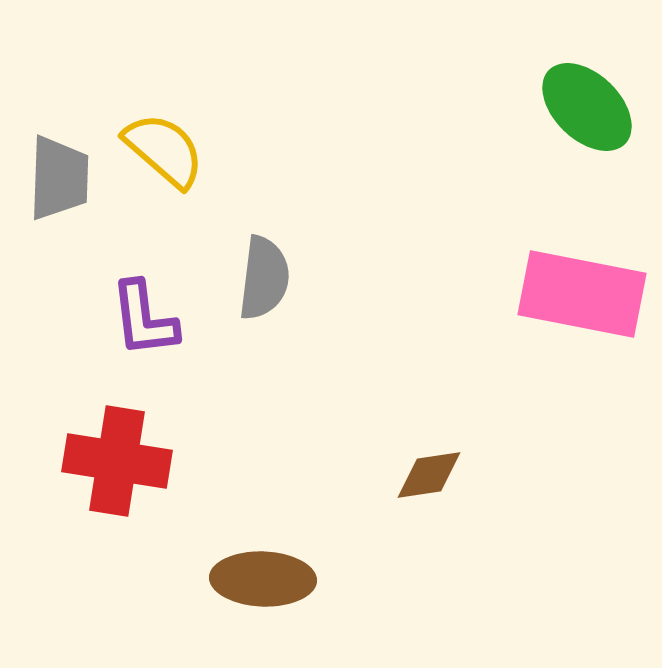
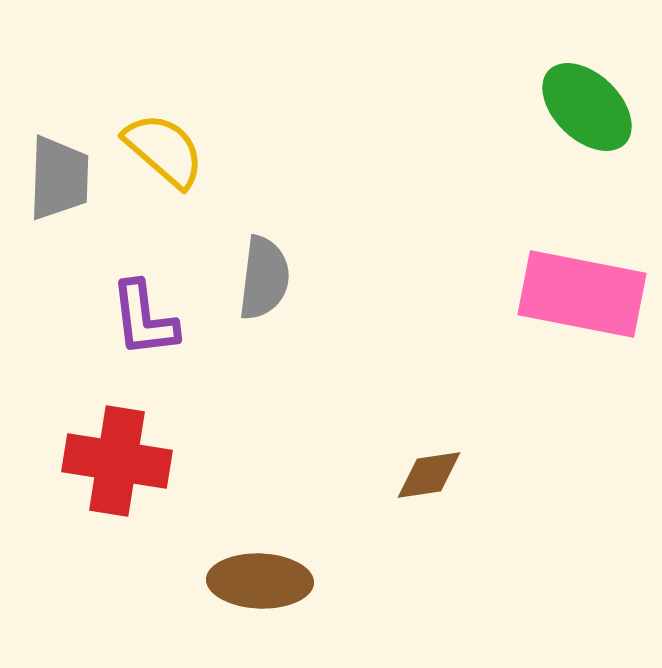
brown ellipse: moved 3 px left, 2 px down
